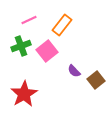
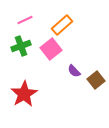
pink line: moved 4 px left
orange rectangle: rotated 10 degrees clockwise
pink square: moved 4 px right, 2 px up
